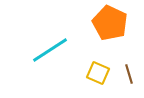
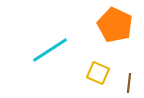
orange pentagon: moved 5 px right, 2 px down
brown line: moved 9 px down; rotated 24 degrees clockwise
